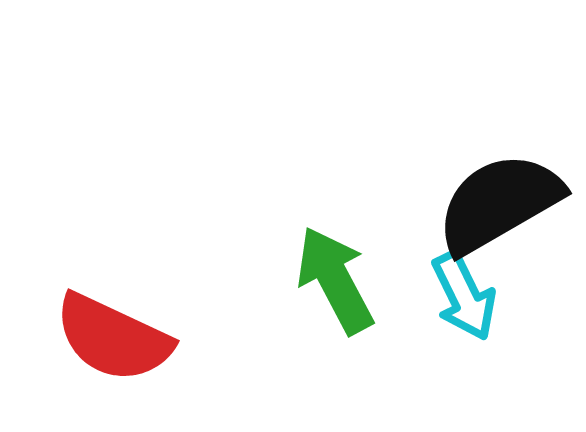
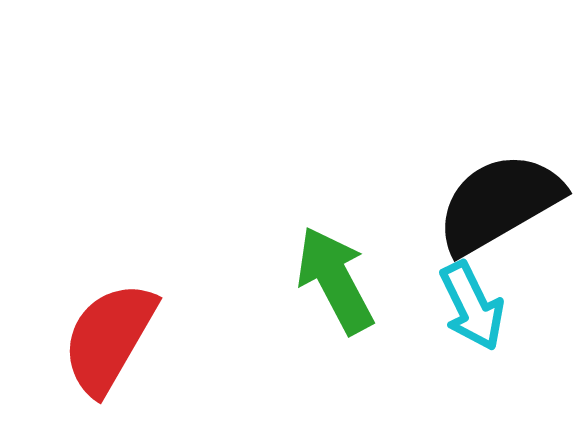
cyan arrow: moved 8 px right, 10 px down
red semicircle: moved 4 px left; rotated 95 degrees clockwise
